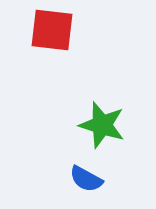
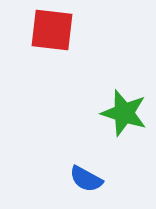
green star: moved 22 px right, 12 px up
